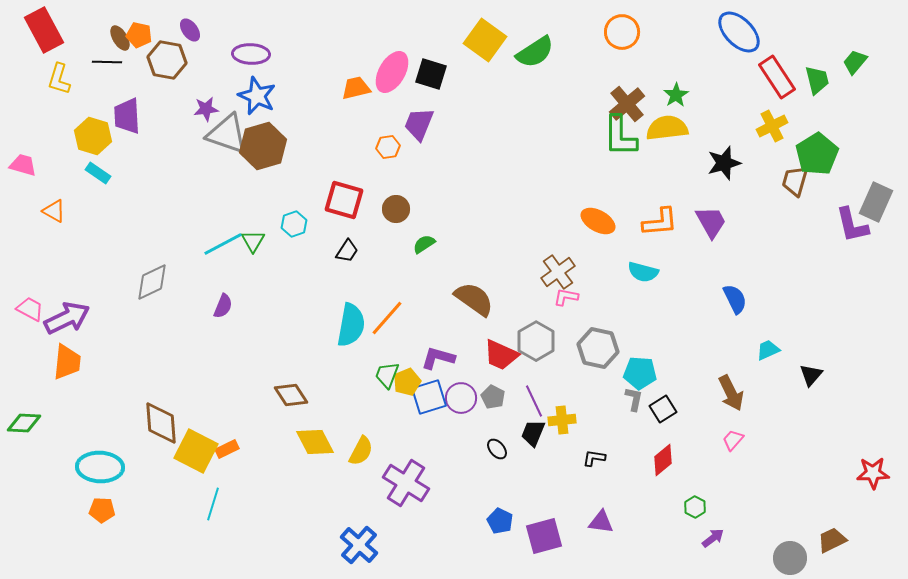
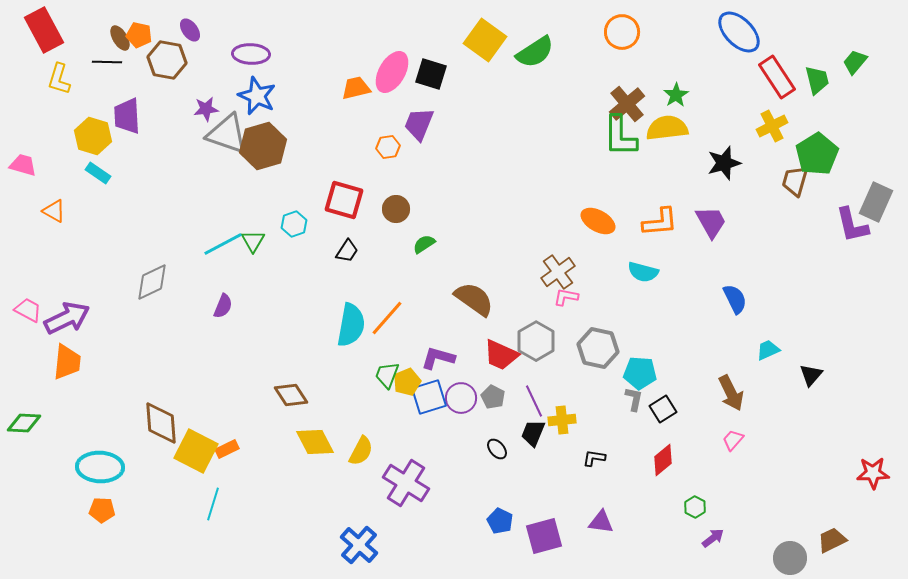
pink trapezoid at (30, 309): moved 2 px left, 1 px down
